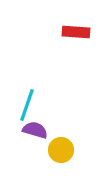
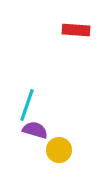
red rectangle: moved 2 px up
yellow circle: moved 2 px left
